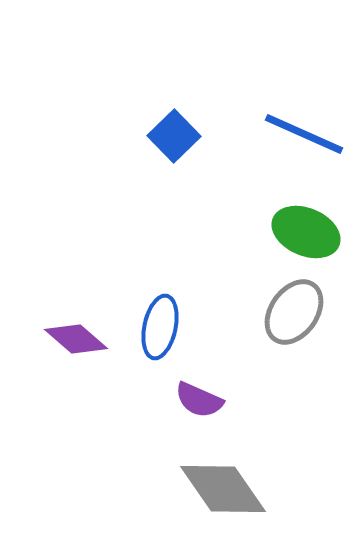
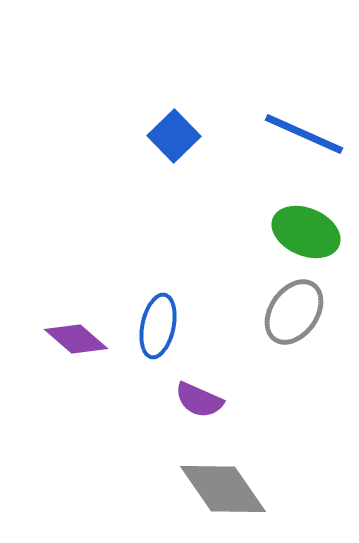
blue ellipse: moved 2 px left, 1 px up
